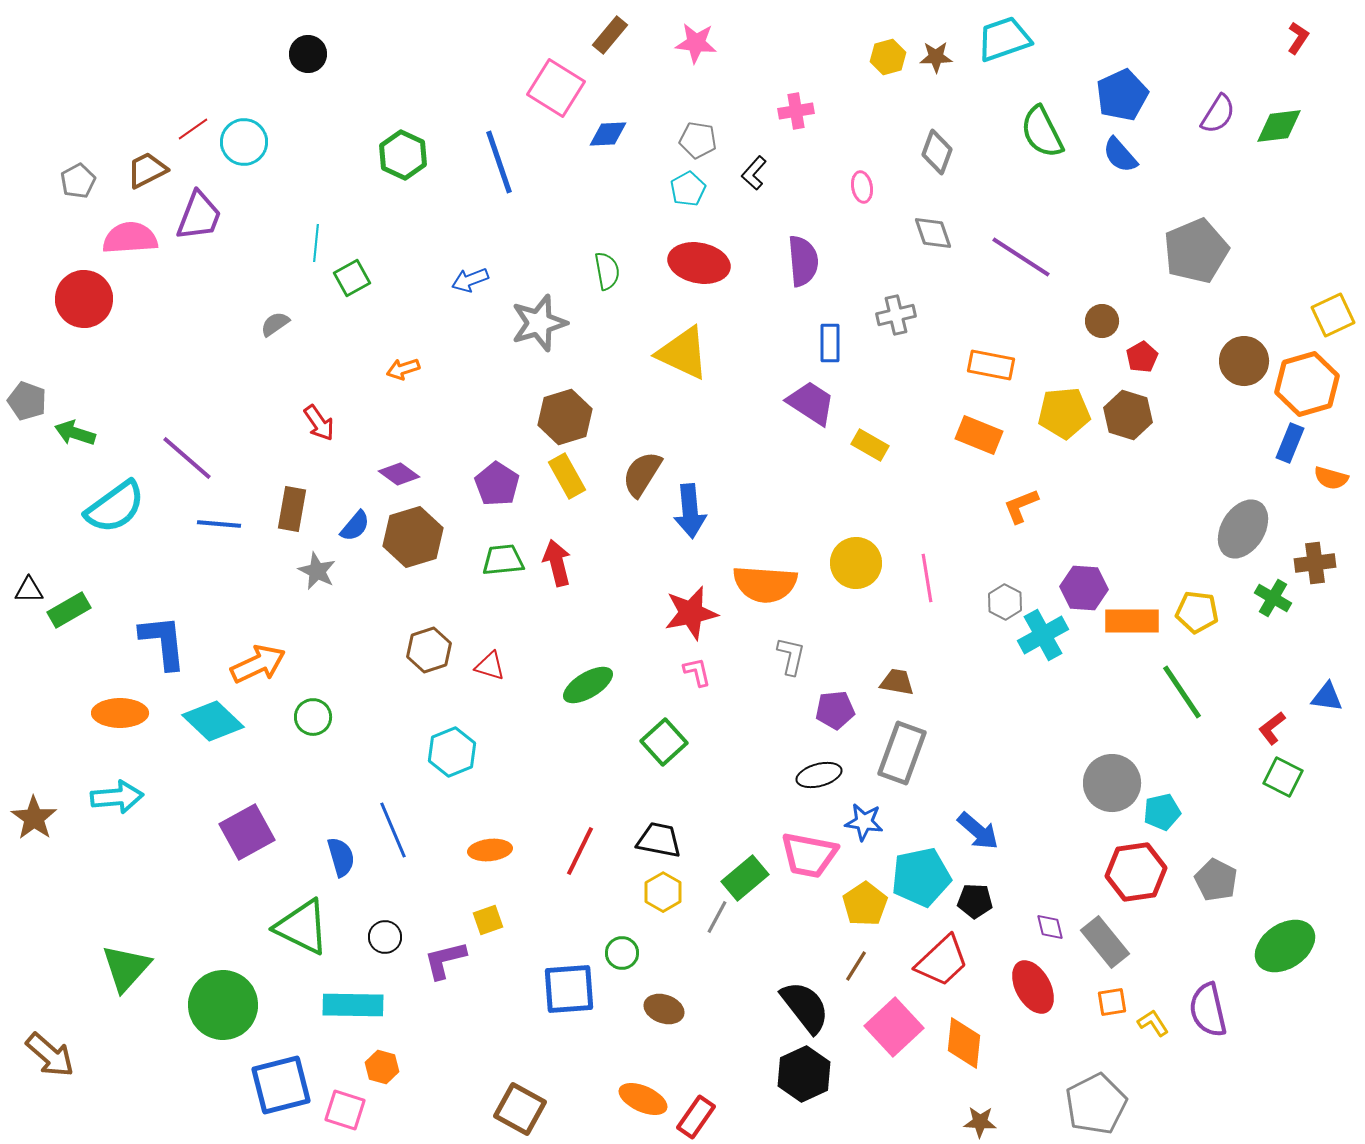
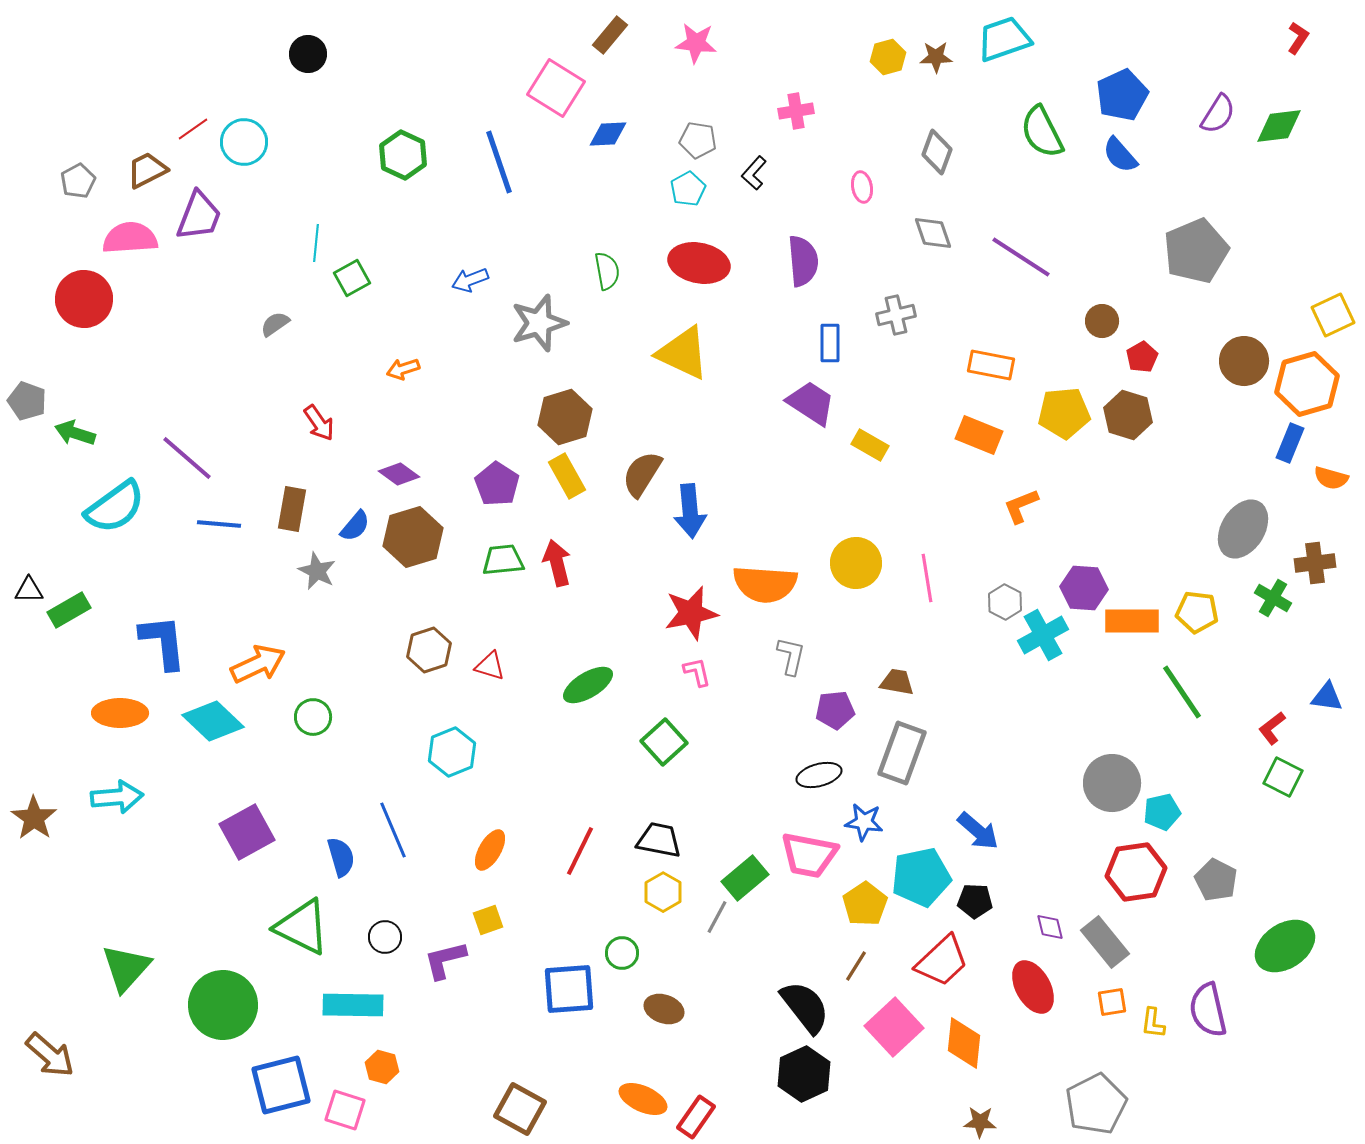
orange ellipse at (490, 850): rotated 54 degrees counterclockwise
yellow L-shape at (1153, 1023): rotated 140 degrees counterclockwise
